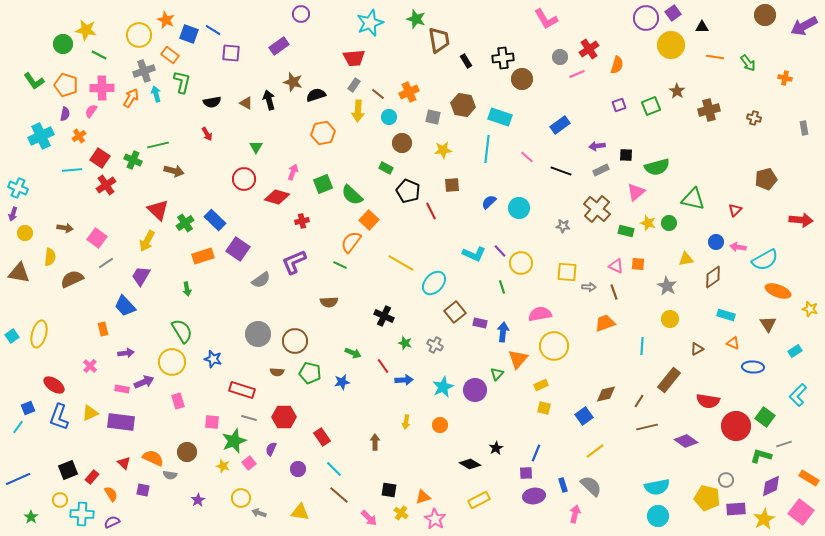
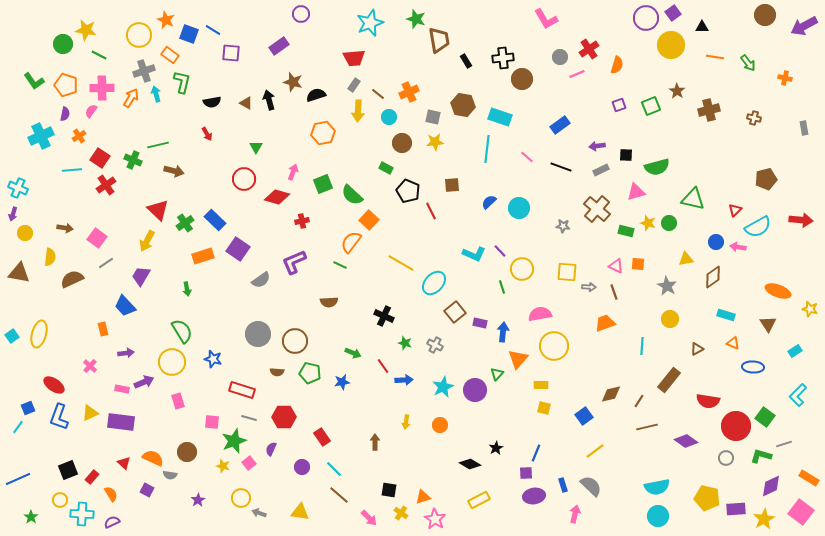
yellow star at (443, 150): moved 8 px left, 8 px up
black line at (561, 171): moved 4 px up
pink triangle at (636, 192): rotated 24 degrees clockwise
cyan semicircle at (765, 260): moved 7 px left, 33 px up
yellow circle at (521, 263): moved 1 px right, 6 px down
yellow rectangle at (541, 385): rotated 24 degrees clockwise
brown diamond at (606, 394): moved 5 px right
purple circle at (298, 469): moved 4 px right, 2 px up
gray circle at (726, 480): moved 22 px up
purple square at (143, 490): moved 4 px right; rotated 16 degrees clockwise
